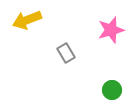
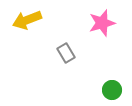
pink star: moved 9 px left, 7 px up
